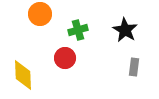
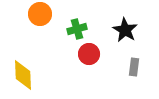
green cross: moved 1 px left, 1 px up
red circle: moved 24 px right, 4 px up
